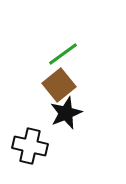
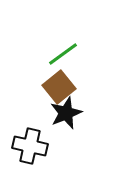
brown square: moved 2 px down
